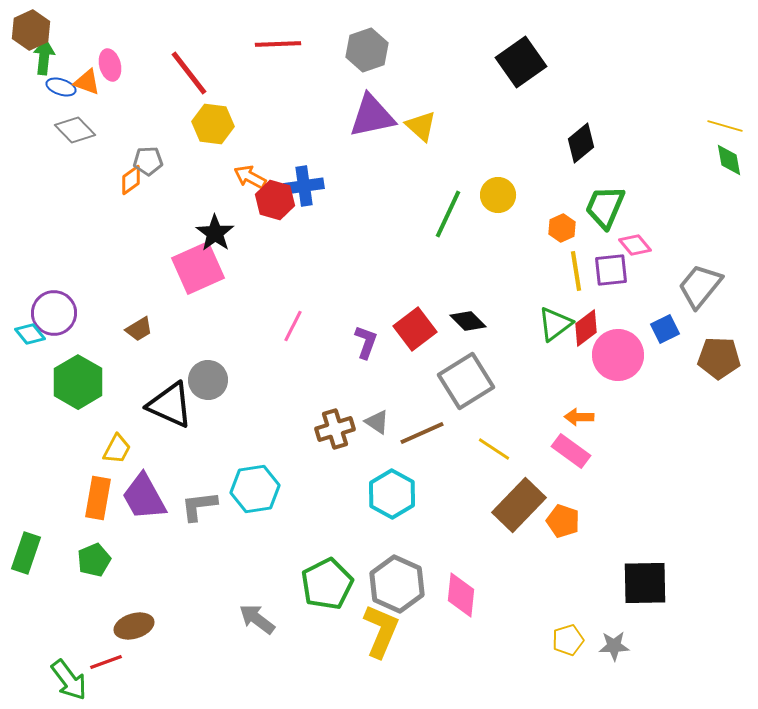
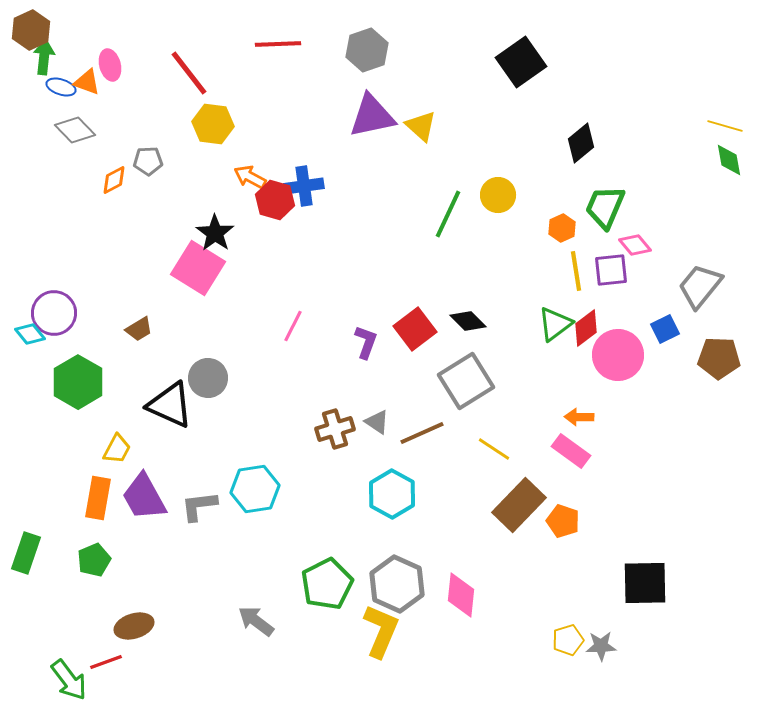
orange diamond at (131, 180): moved 17 px left; rotated 8 degrees clockwise
pink square at (198, 268): rotated 34 degrees counterclockwise
gray circle at (208, 380): moved 2 px up
gray arrow at (257, 619): moved 1 px left, 2 px down
gray star at (614, 646): moved 13 px left
